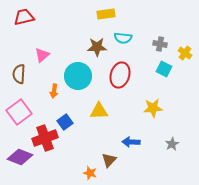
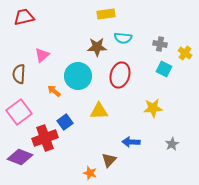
orange arrow: rotated 120 degrees clockwise
